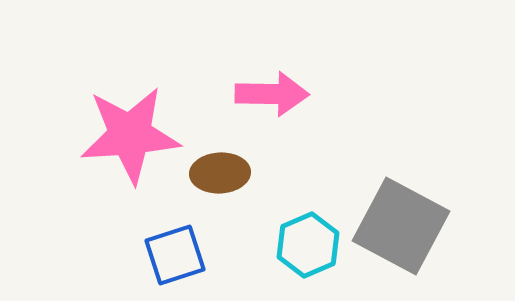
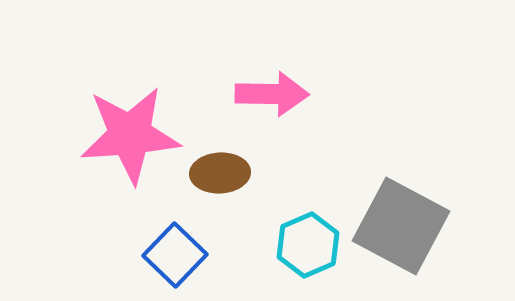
blue square: rotated 28 degrees counterclockwise
